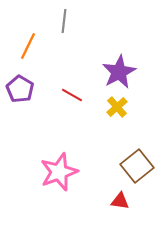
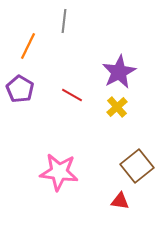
pink star: rotated 27 degrees clockwise
